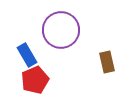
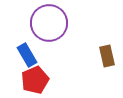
purple circle: moved 12 px left, 7 px up
brown rectangle: moved 6 px up
